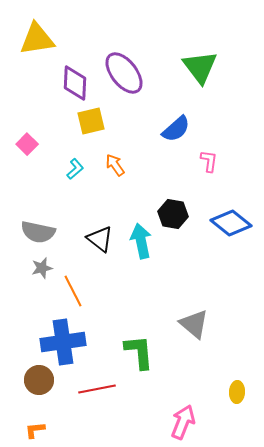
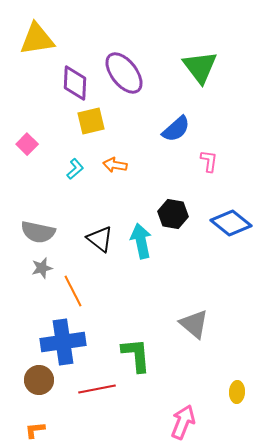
orange arrow: rotated 45 degrees counterclockwise
green L-shape: moved 3 px left, 3 px down
